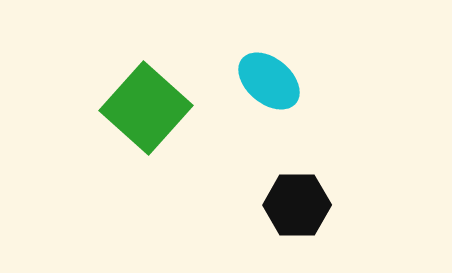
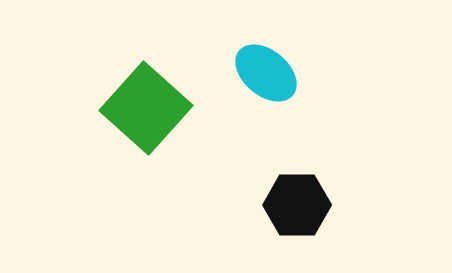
cyan ellipse: moved 3 px left, 8 px up
